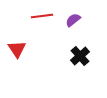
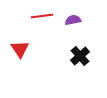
purple semicircle: rotated 28 degrees clockwise
red triangle: moved 3 px right
